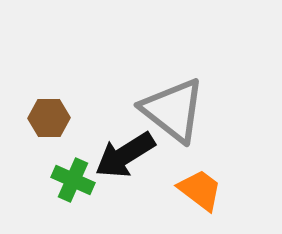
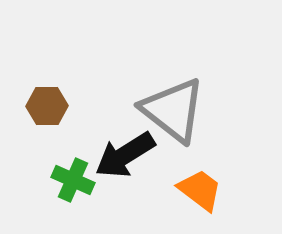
brown hexagon: moved 2 px left, 12 px up
